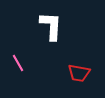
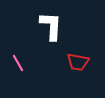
red trapezoid: moved 1 px left, 11 px up
